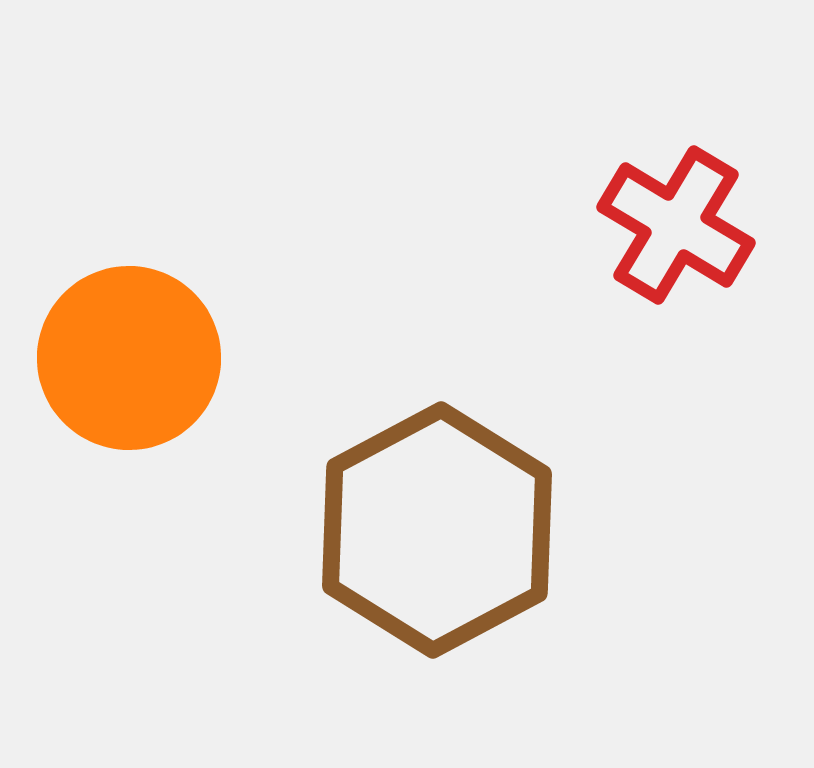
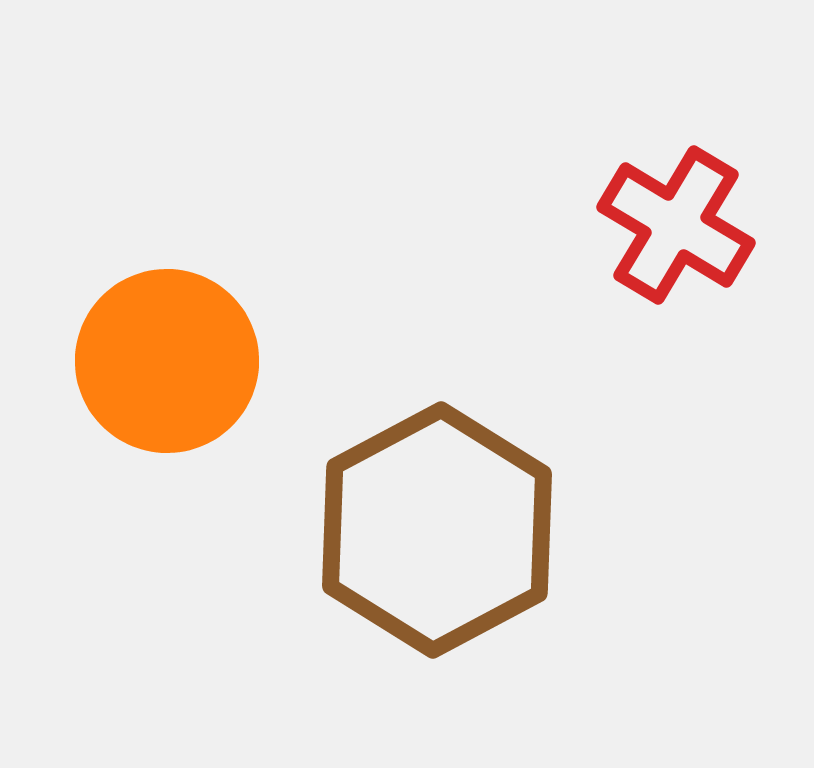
orange circle: moved 38 px right, 3 px down
